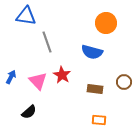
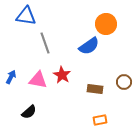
orange circle: moved 1 px down
gray line: moved 2 px left, 1 px down
blue semicircle: moved 3 px left, 6 px up; rotated 50 degrees counterclockwise
pink triangle: moved 1 px up; rotated 36 degrees counterclockwise
orange rectangle: moved 1 px right; rotated 16 degrees counterclockwise
